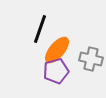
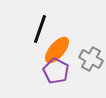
gray cross: rotated 15 degrees clockwise
purple pentagon: rotated 30 degrees counterclockwise
